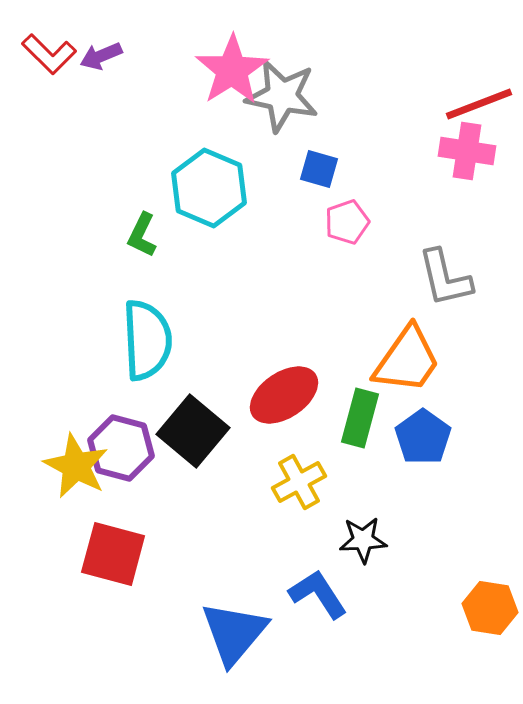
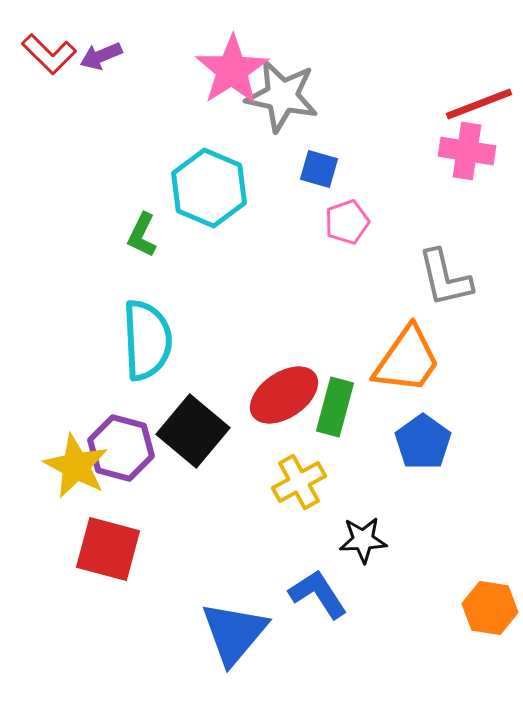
green rectangle: moved 25 px left, 11 px up
blue pentagon: moved 5 px down
red square: moved 5 px left, 5 px up
